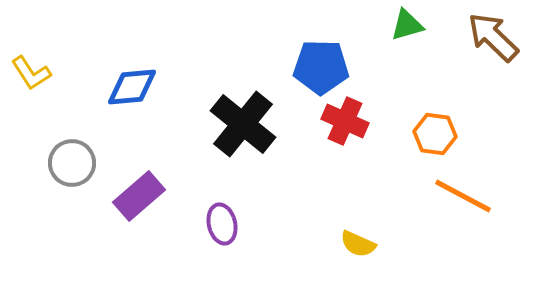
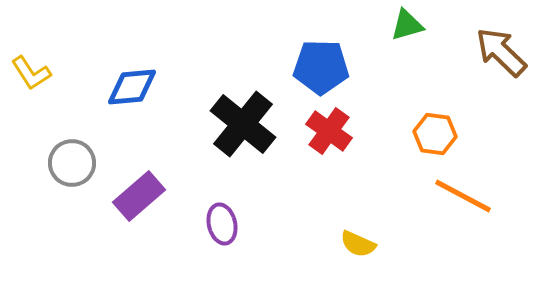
brown arrow: moved 8 px right, 15 px down
red cross: moved 16 px left, 10 px down; rotated 12 degrees clockwise
